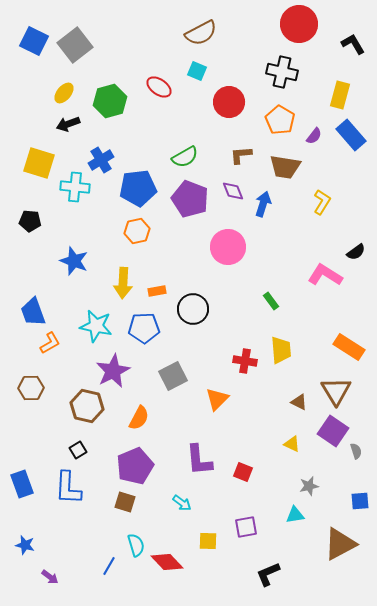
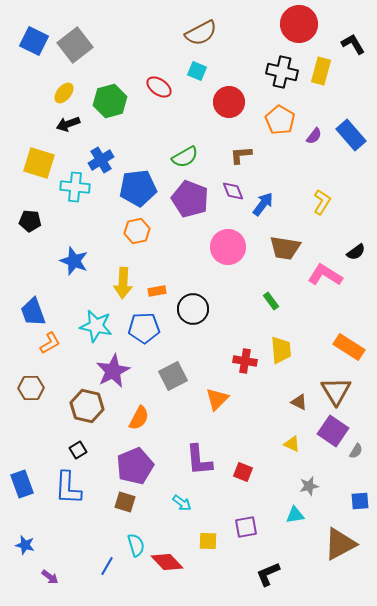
yellow rectangle at (340, 95): moved 19 px left, 24 px up
brown trapezoid at (285, 167): moved 81 px down
blue arrow at (263, 204): rotated 20 degrees clockwise
gray semicircle at (356, 451): rotated 49 degrees clockwise
blue line at (109, 566): moved 2 px left
